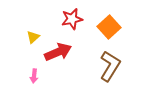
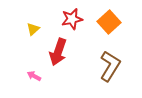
orange square: moved 5 px up
yellow triangle: moved 8 px up
red arrow: rotated 132 degrees clockwise
pink arrow: rotated 112 degrees clockwise
